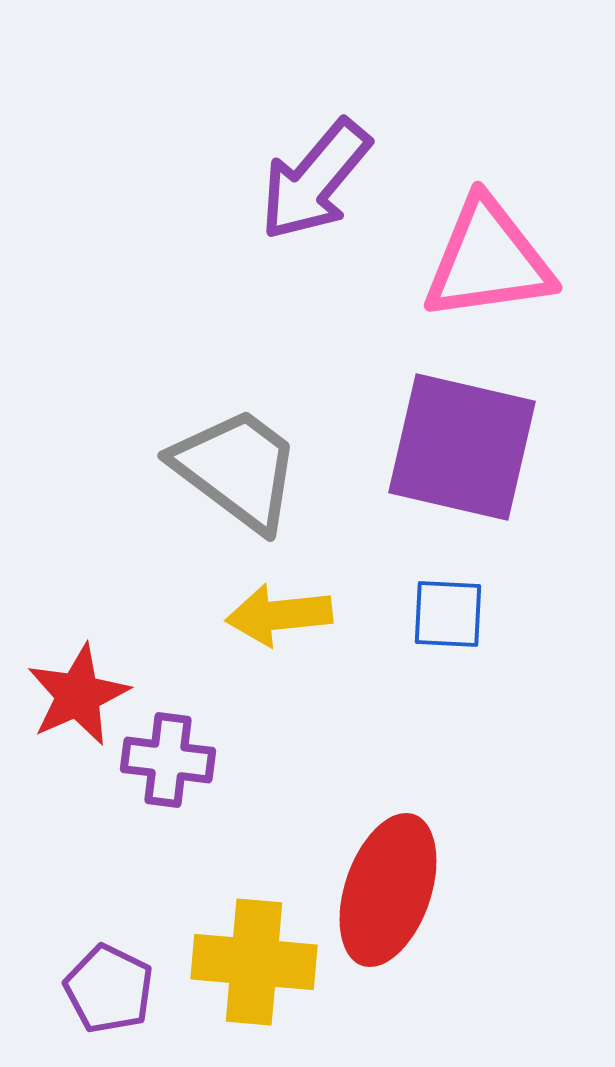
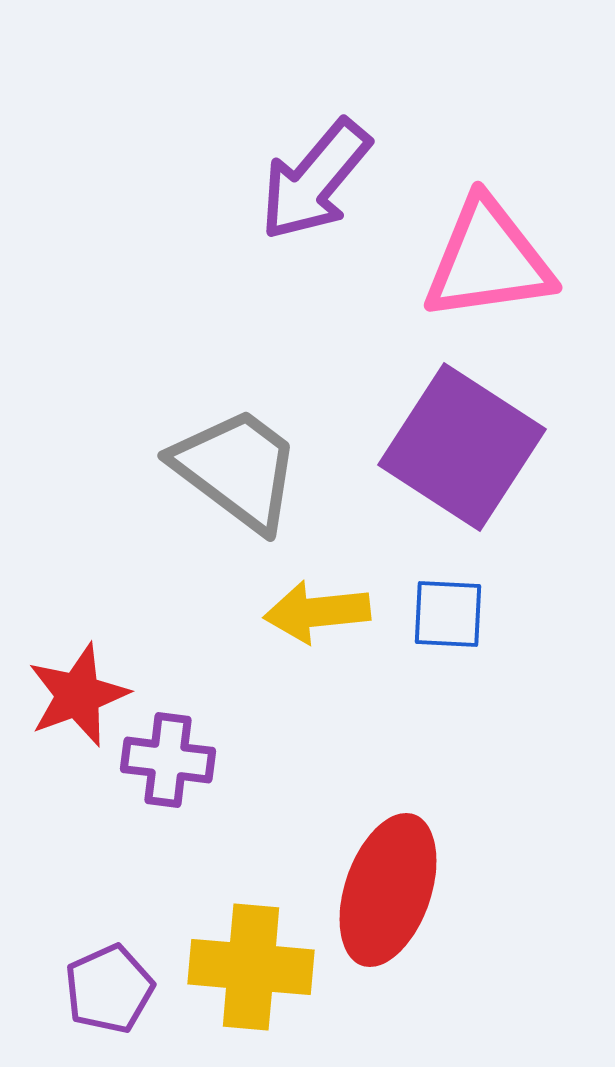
purple square: rotated 20 degrees clockwise
yellow arrow: moved 38 px right, 3 px up
red star: rotated 4 degrees clockwise
yellow cross: moved 3 px left, 5 px down
purple pentagon: rotated 22 degrees clockwise
